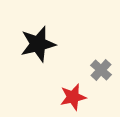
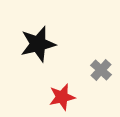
red star: moved 11 px left
